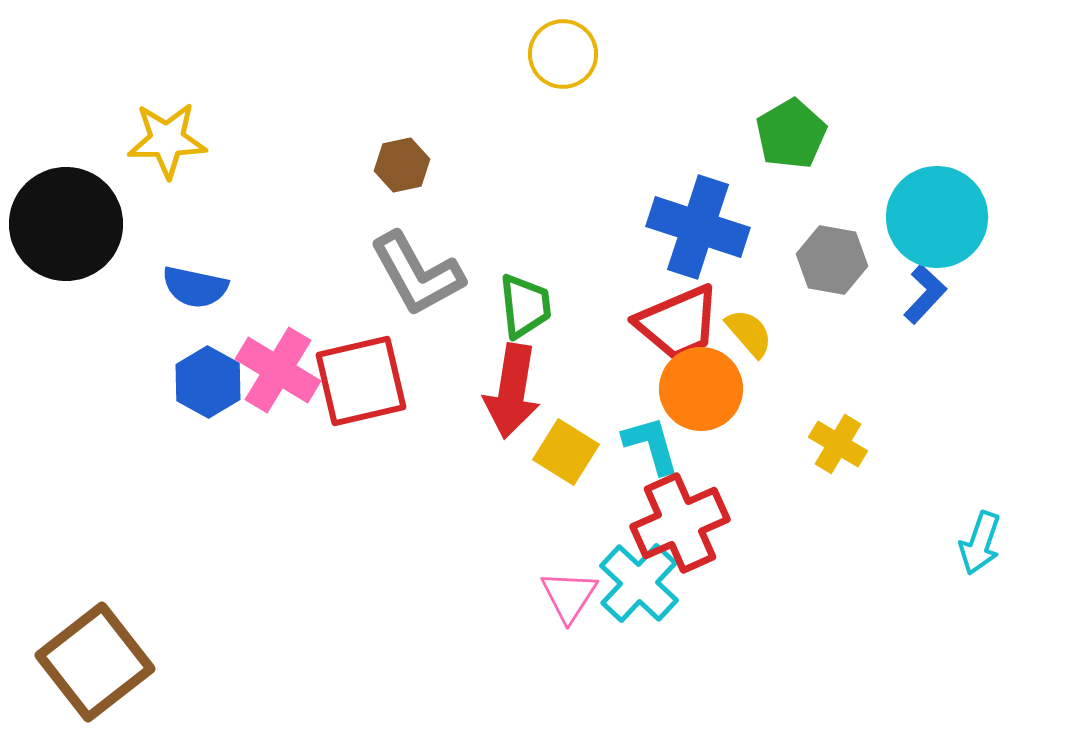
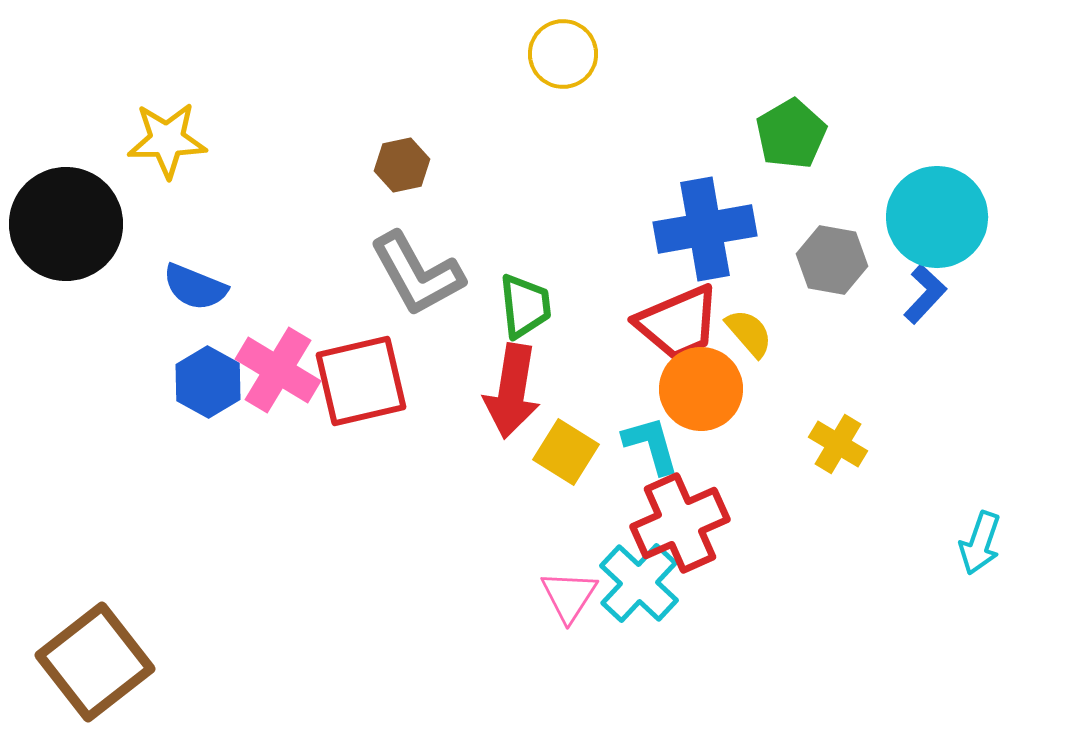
blue cross: moved 7 px right, 2 px down; rotated 28 degrees counterclockwise
blue semicircle: rotated 10 degrees clockwise
